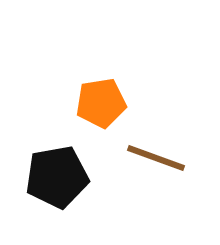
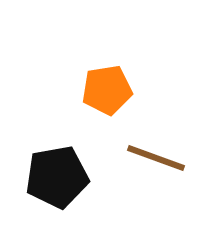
orange pentagon: moved 6 px right, 13 px up
